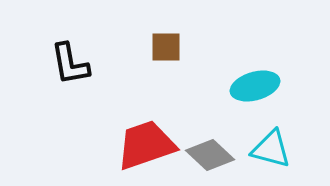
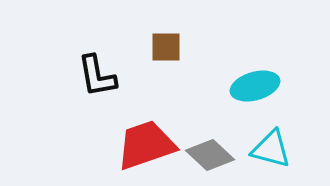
black L-shape: moved 27 px right, 12 px down
